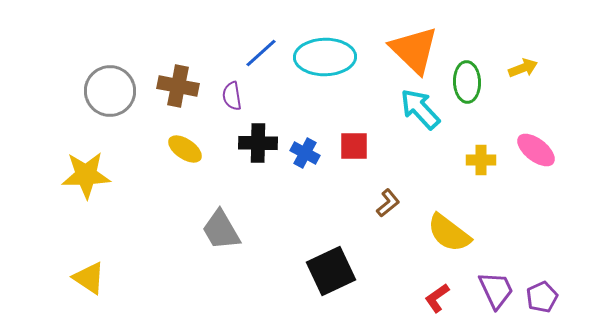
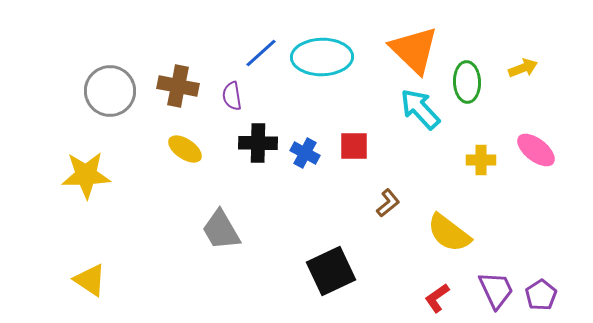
cyan ellipse: moved 3 px left
yellow triangle: moved 1 px right, 2 px down
purple pentagon: moved 1 px left, 2 px up; rotated 8 degrees counterclockwise
